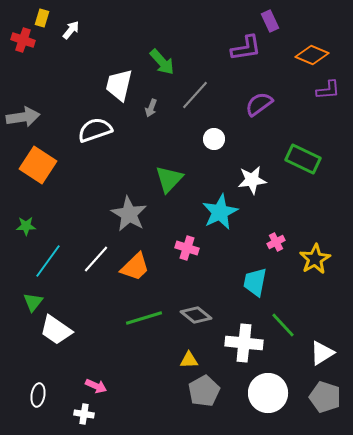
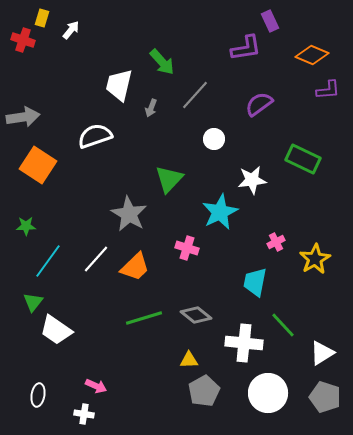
white semicircle at (95, 130): moved 6 px down
